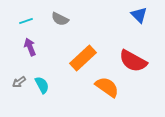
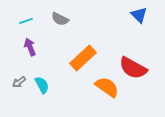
red semicircle: moved 7 px down
